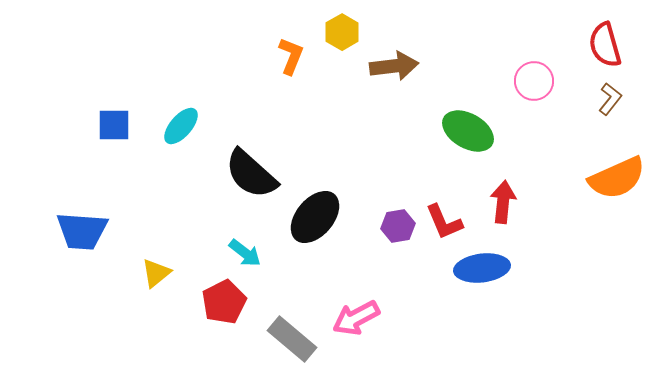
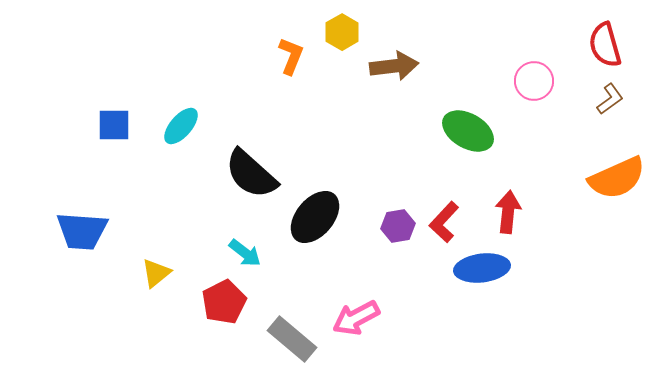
brown L-shape: rotated 16 degrees clockwise
red arrow: moved 5 px right, 10 px down
red L-shape: rotated 66 degrees clockwise
